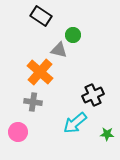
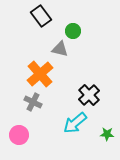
black rectangle: rotated 20 degrees clockwise
green circle: moved 4 px up
gray triangle: moved 1 px right, 1 px up
orange cross: moved 2 px down; rotated 8 degrees clockwise
black cross: moved 4 px left; rotated 20 degrees counterclockwise
gray cross: rotated 18 degrees clockwise
pink circle: moved 1 px right, 3 px down
